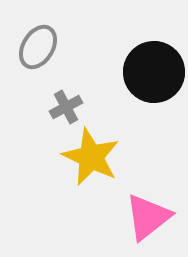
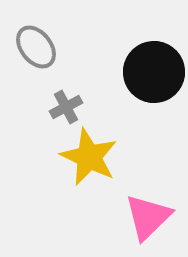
gray ellipse: moved 2 px left; rotated 69 degrees counterclockwise
yellow star: moved 2 px left
pink triangle: rotated 6 degrees counterclockwise
